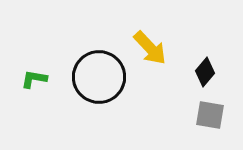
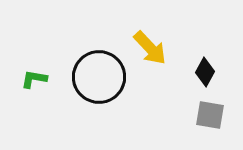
black diamond: rotated 12 degrees counterclockwise
